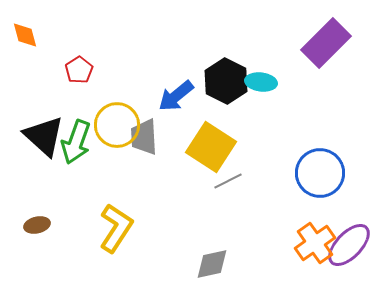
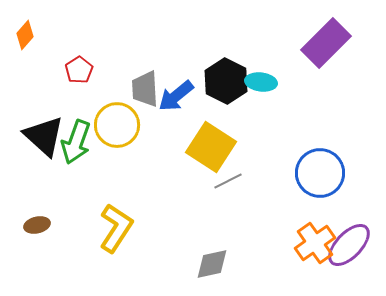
orange diamond: rotated 56 degrees clockwise
gray trapezoid: moved 1 px right, 48 px up
